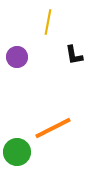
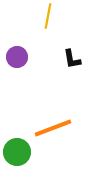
yellow line: moved 6 px up
black L-shape: moved 2 px left, 4 px down
orange line: rotated 6 degrees clockwise
